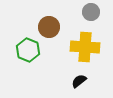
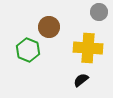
gray circle: moved 8 px right
yellow cross: moved 3 px right, 1 px down
black semicircle: moved 2 px right, 1 px up
